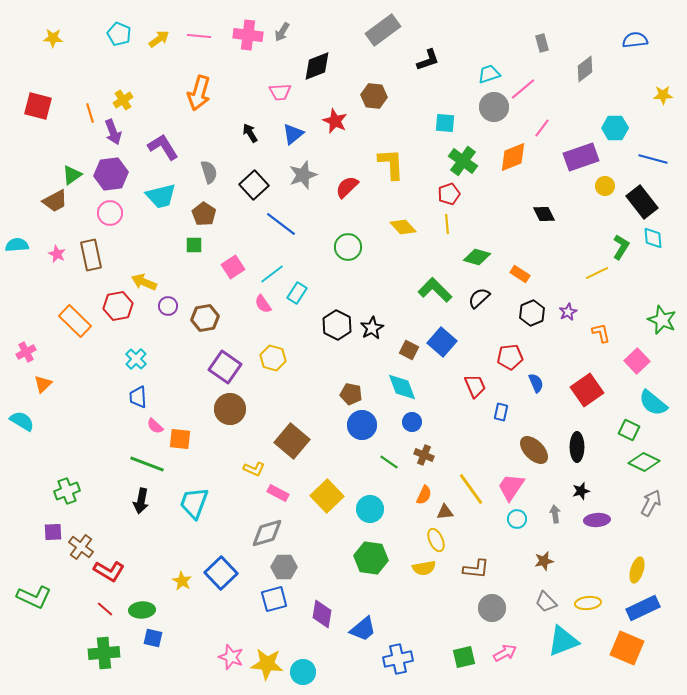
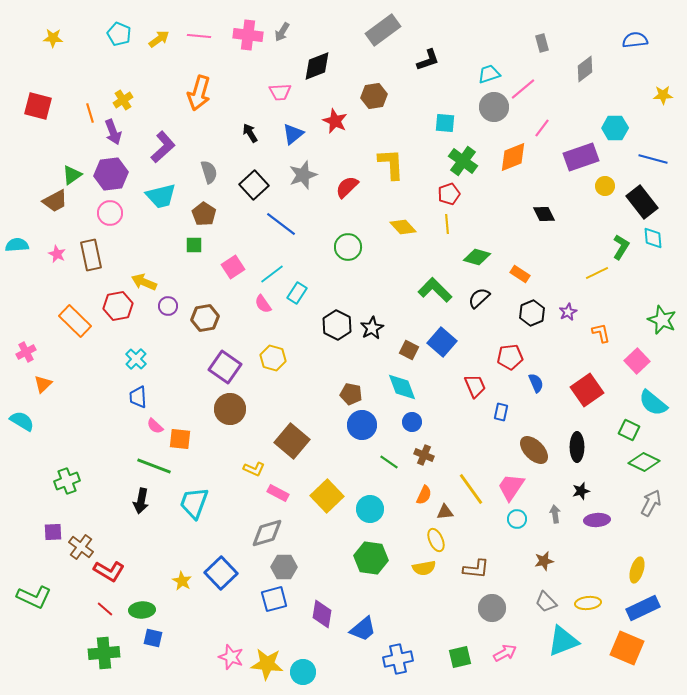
brown hexagon at (374, 96): rotated 15 degrees counterclockwise
purple L-shape at (163, 147): rotated 80 degrees clockwise
green line at (147, 464): moved 7 px right, 2 px down
green cross at (67, 491): moved 10 px up
green square at (464, 657): moved 4 px left
